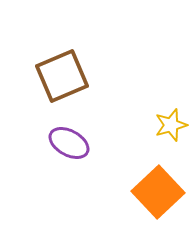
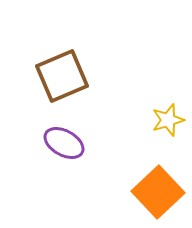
yellow star: moved 3 px left, 5 px up
purple ellipse: moved 5 px left
